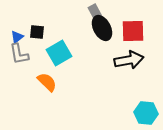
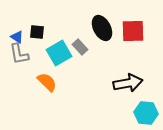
gray rectangle: moved 15 px left, 35 px down; rotated 14 degrees counterclockwise
blue triangle: rotated 48 degrees counterclockwise
black arrow: moved 1 px left, 23 px down
